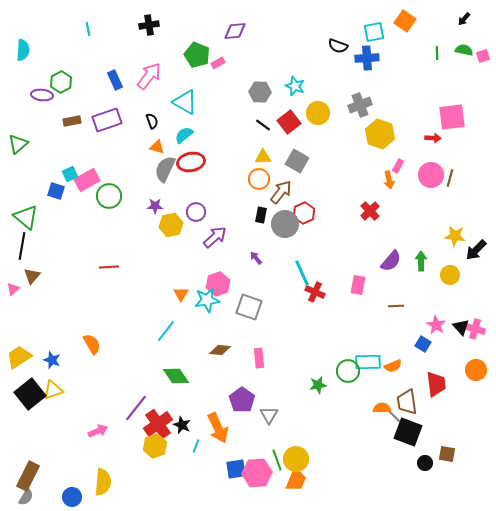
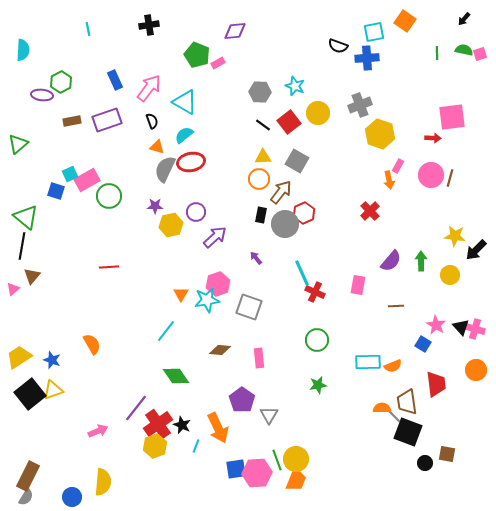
pink square at (483, 56): moved 3 px left, 2 px up
pink arrow at (149, 76): moved 12 px down
green circle at (348, 371): moved 31 px left, 31 px up
